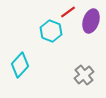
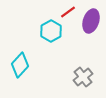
cyan hexagon: rotated 10 degrees clockwise
gray cross: moved 1 px left, 2 px down
